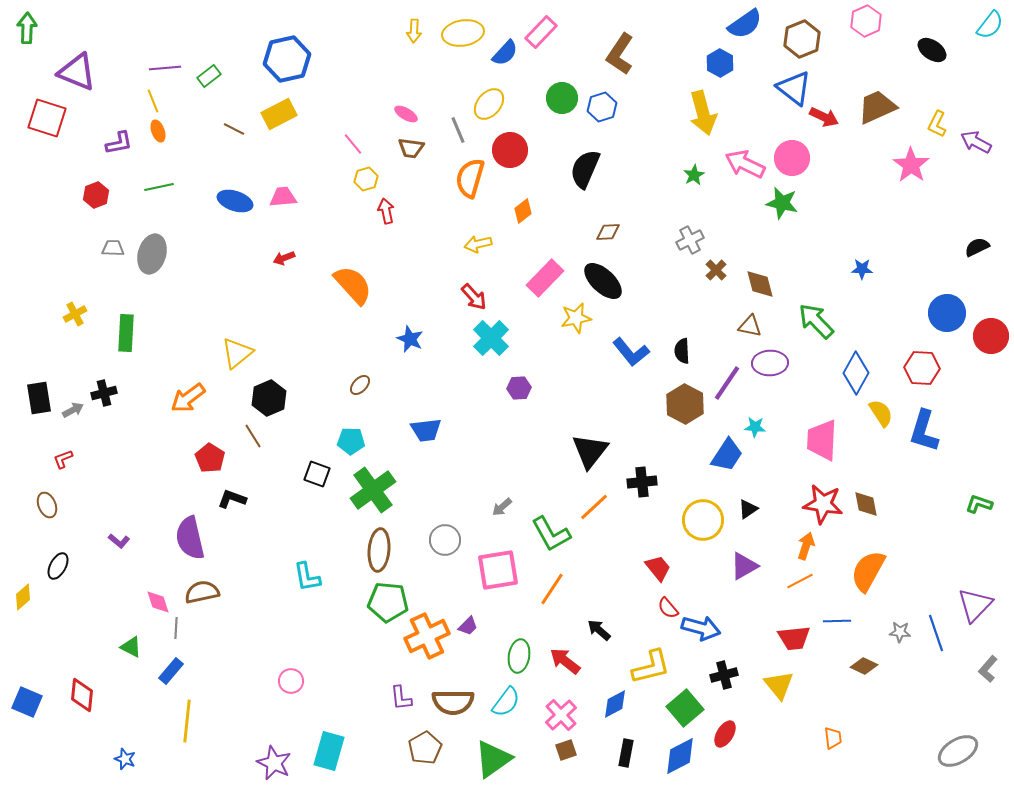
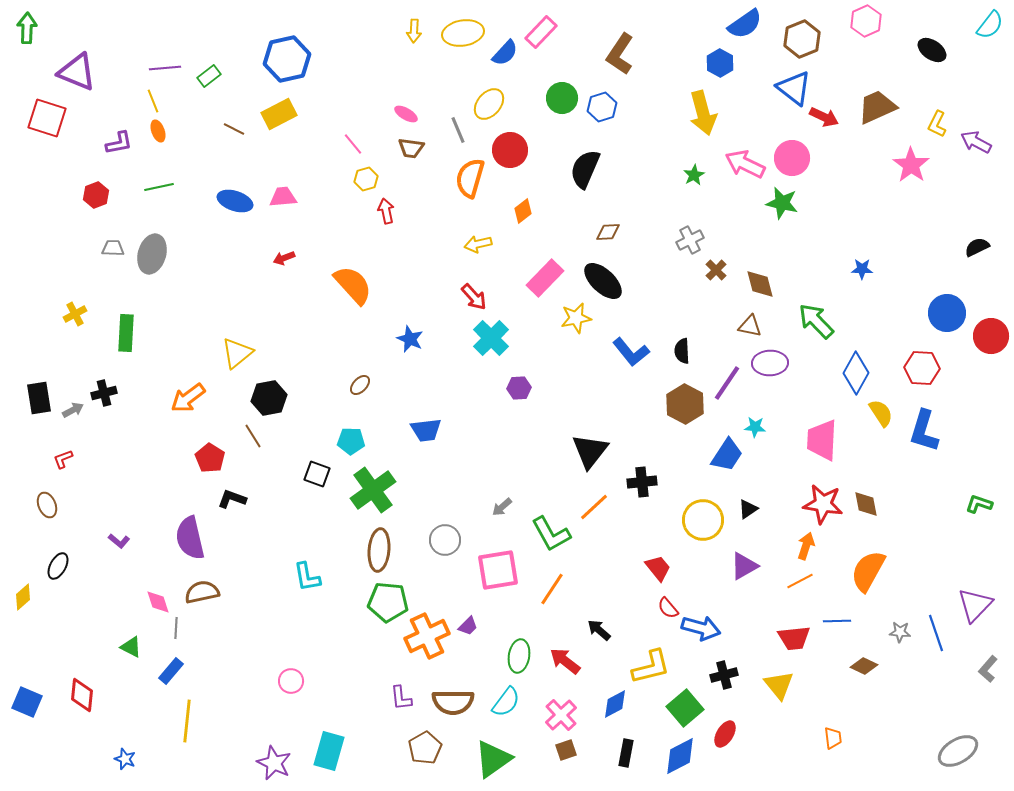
black hexagon at (269, 398): rotated 12 degrees clockwise
